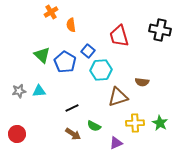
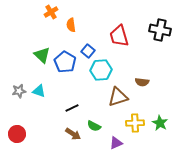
cyan triangle: rotated 24 degrees clockwise
